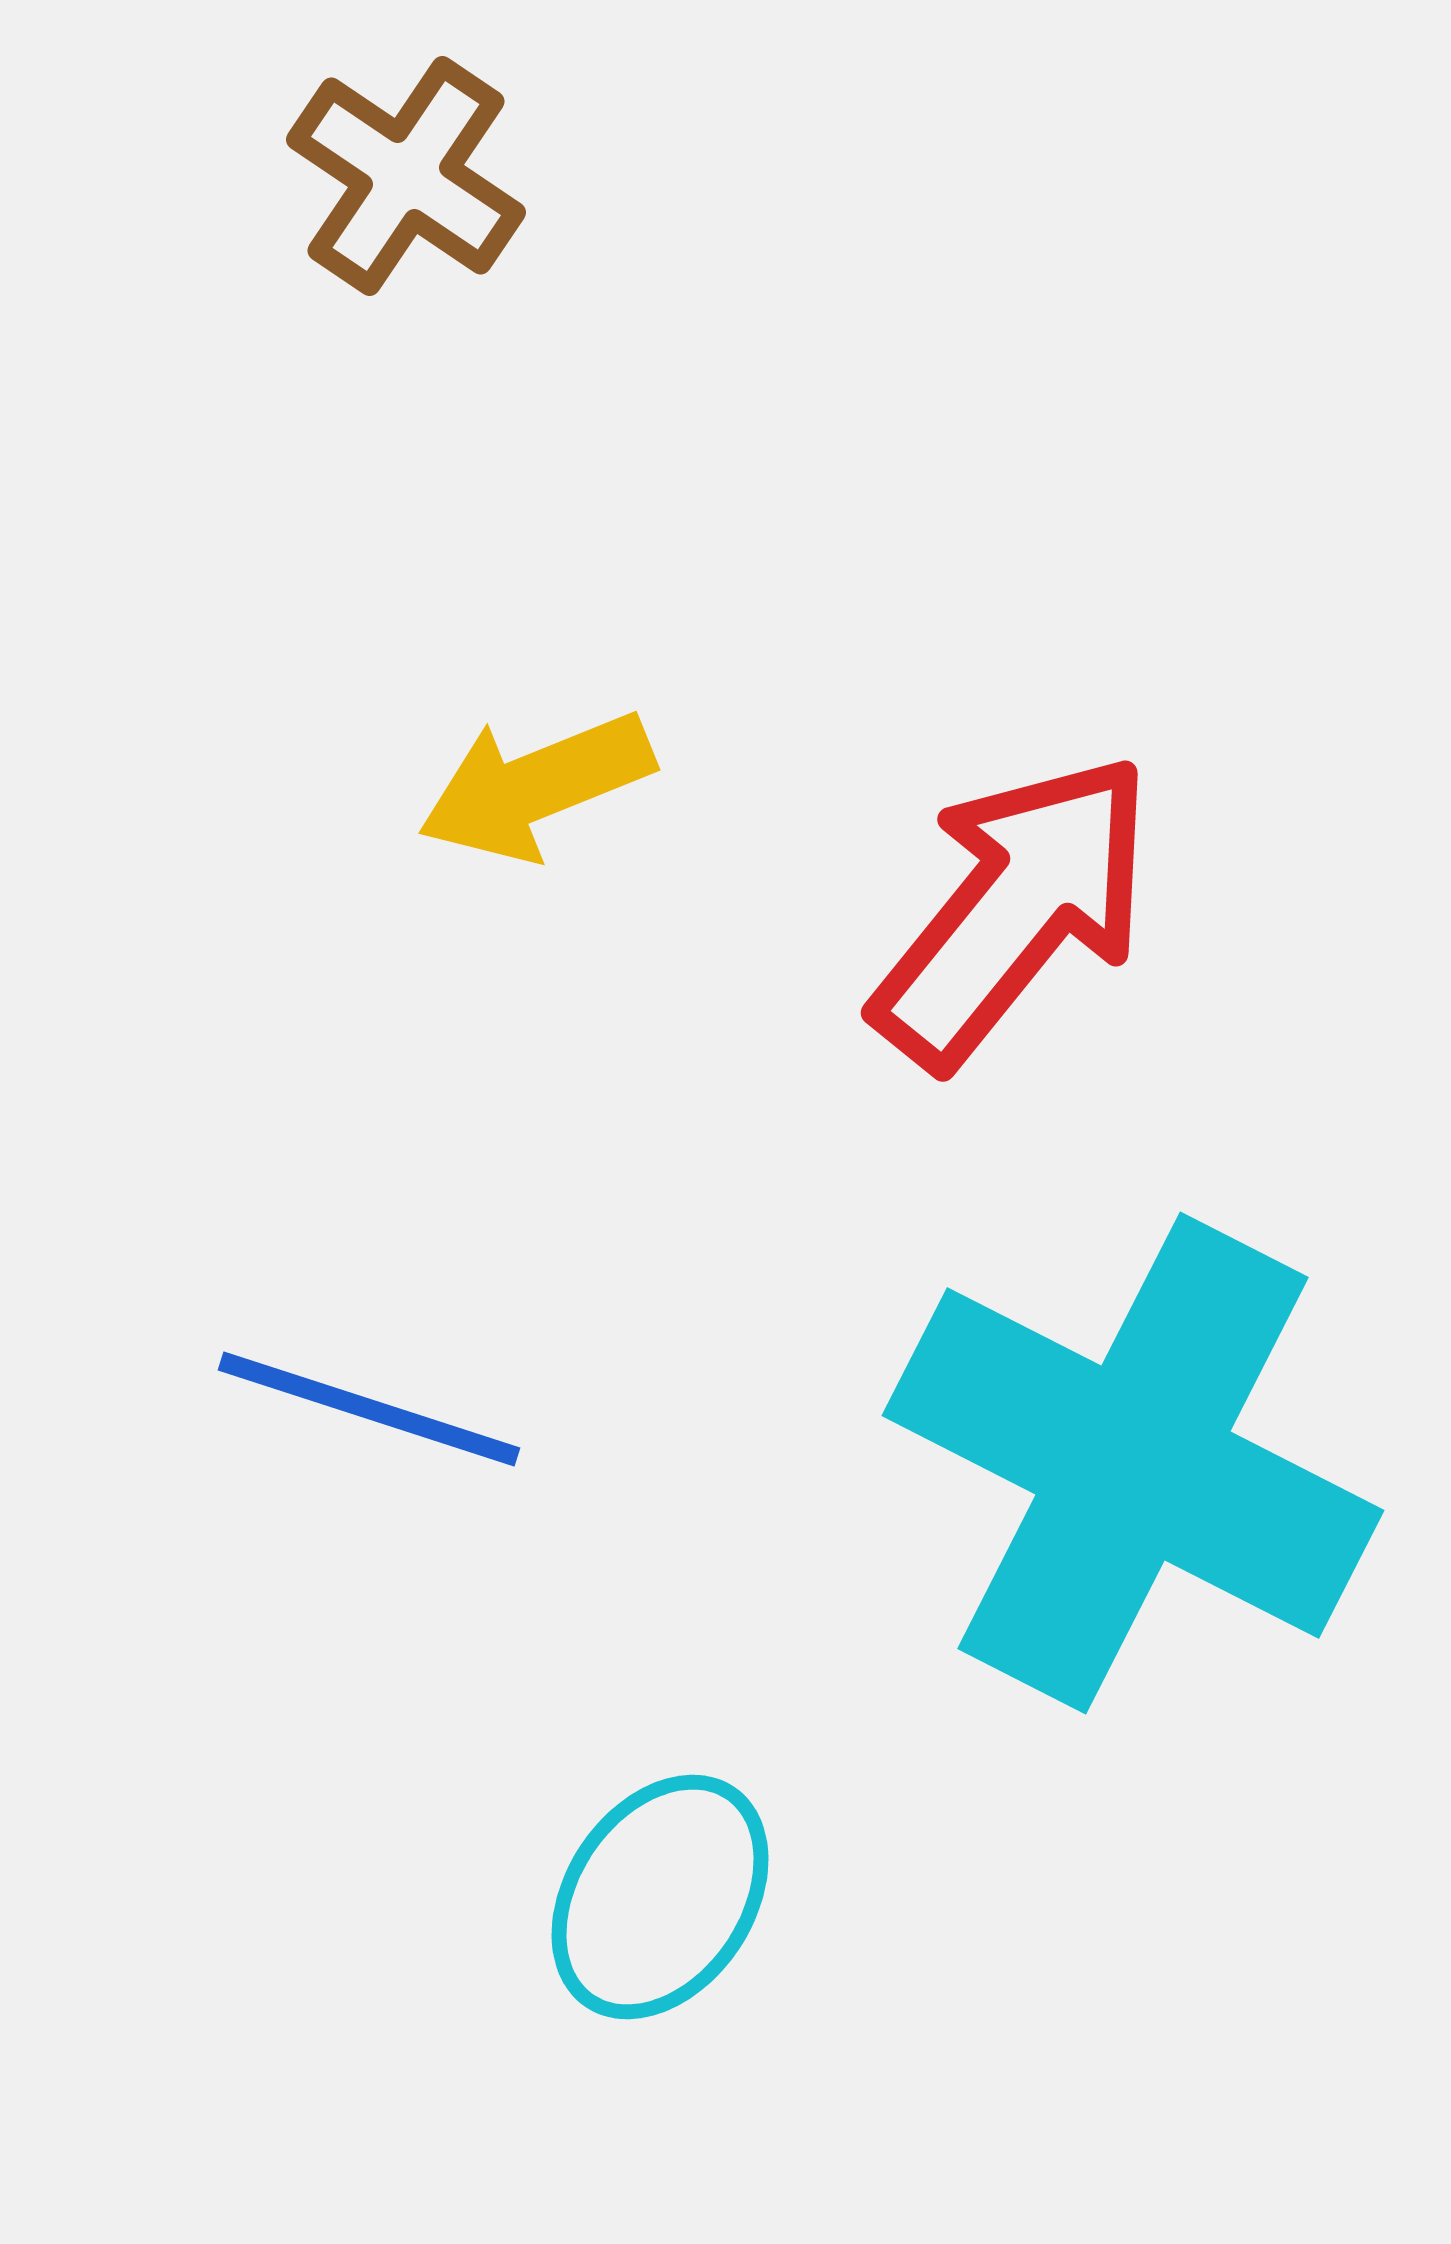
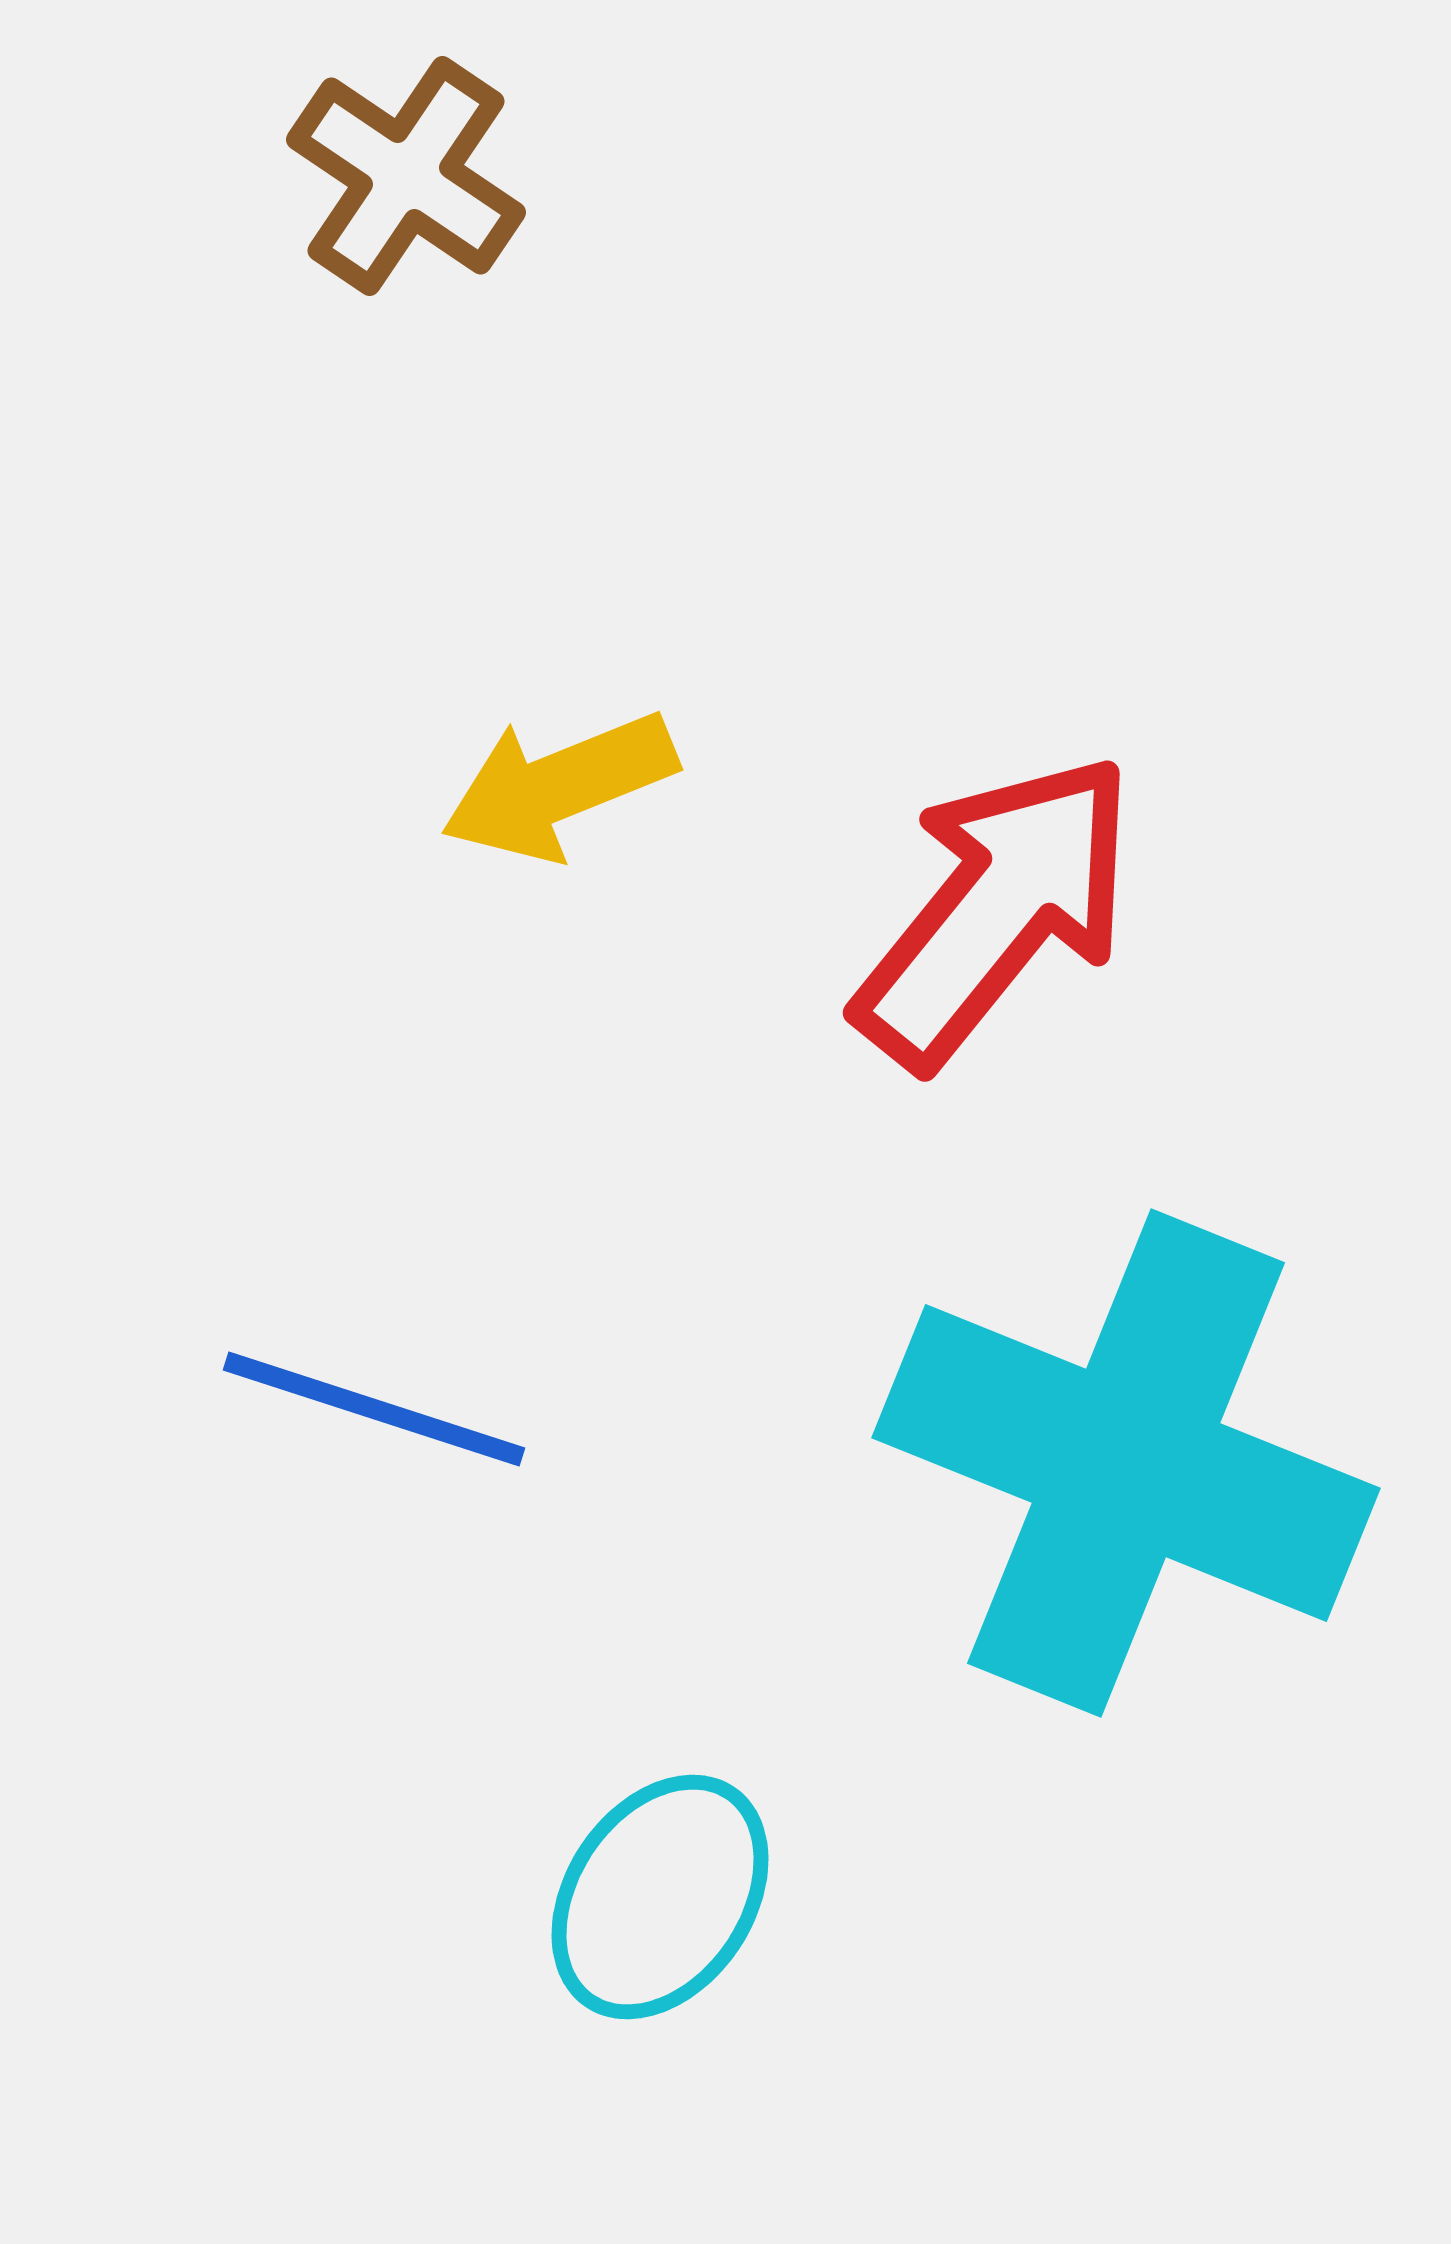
yellow arrow: moved 23 px right
red arrow: moved 18 px left
blue line: moved 5 px right
cyan cross: moved 7 px left; rotated 5 degrees counterclockwise
